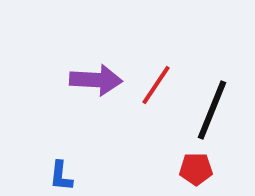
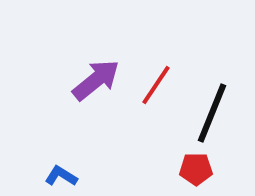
purple arrow: rotated 42 degrees counterclockwise
black line: moved 3 px down
blue L-shape: rotated 116 degrees clockwise
